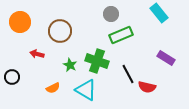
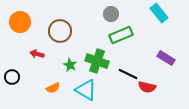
black line: rotated 36 degrees counterclockwise
